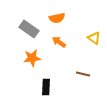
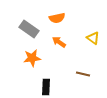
yellow triangle: moved 1 px left
